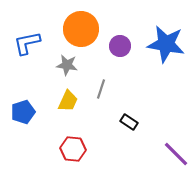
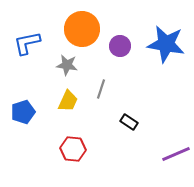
orange circle: moved 1 px right
purple line: rotated 68 degrees counterclockwise
